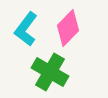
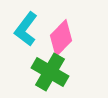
pink diamond: moved 7 px left, 10 px down
